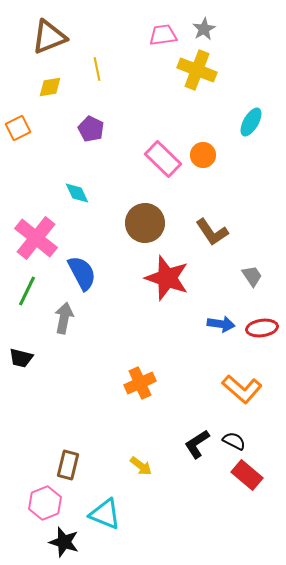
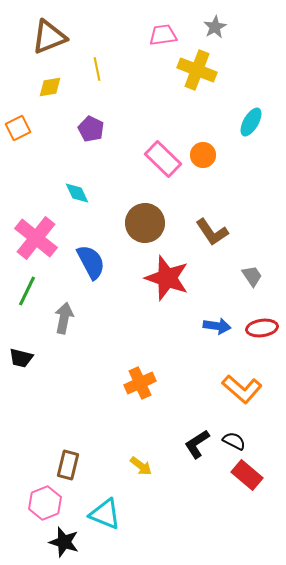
gray star: moved 11 px right, 2 px up
blue semicircle: moved 9 px right, 11 px up
blue arrow: moved 4 px left, 2 px down
